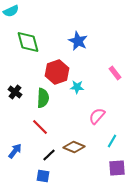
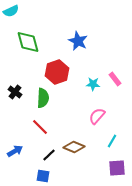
pink rectangle: moved 6 px down
cyan star: moved 16 px right, 3 px up
blue arrow: rotated 21 degrees clockwise
